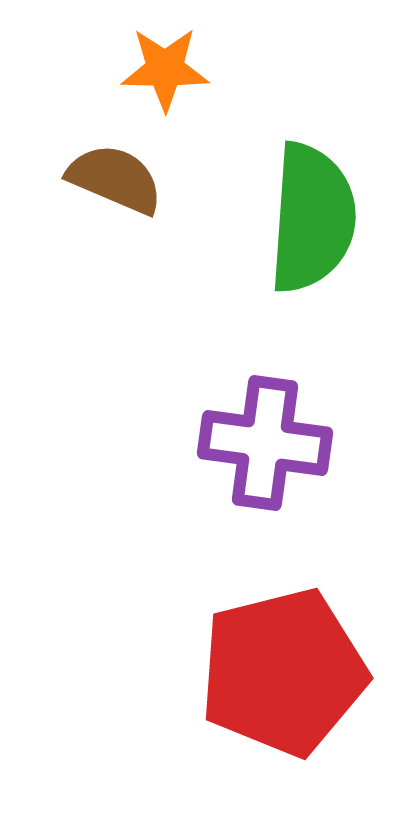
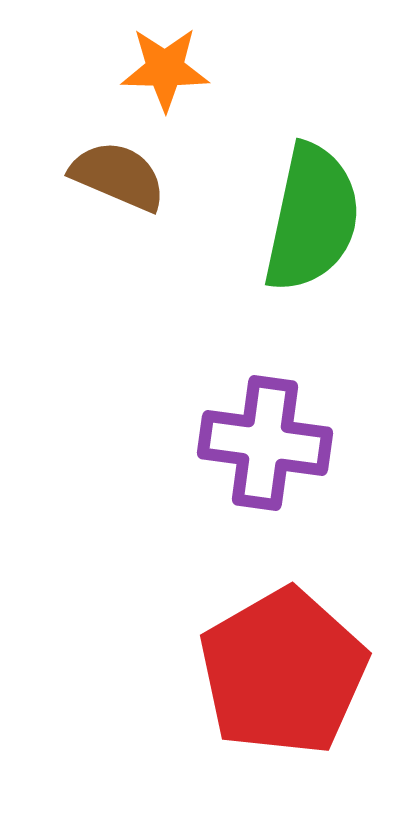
brown semicircle: moved 3 px right, 3 px up
green semicircle: rotated 8 degrees clockwise
red pentagon: rotated 16 degrees counterclockwise
